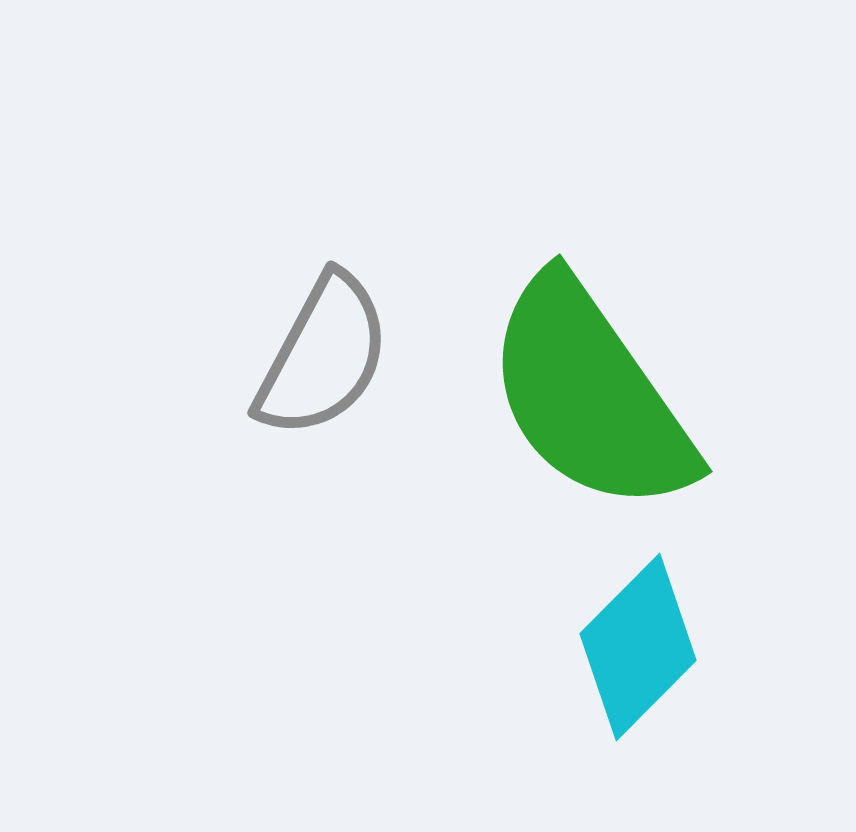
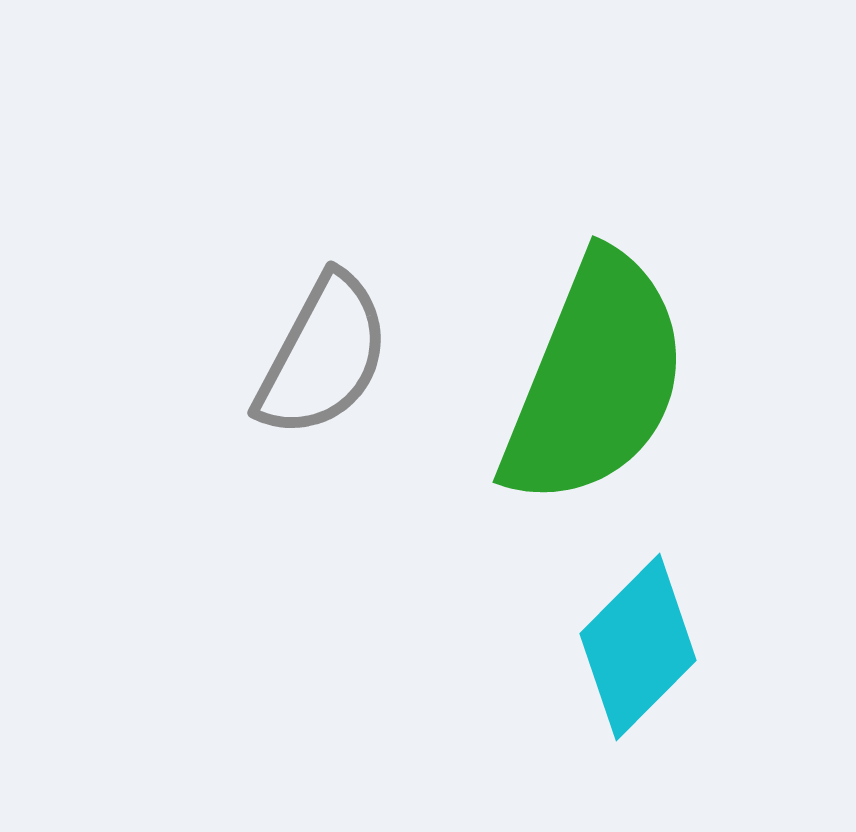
green semicircle: moved 5 px right, 15 px up; rotated 123 degrees counterclockwise
